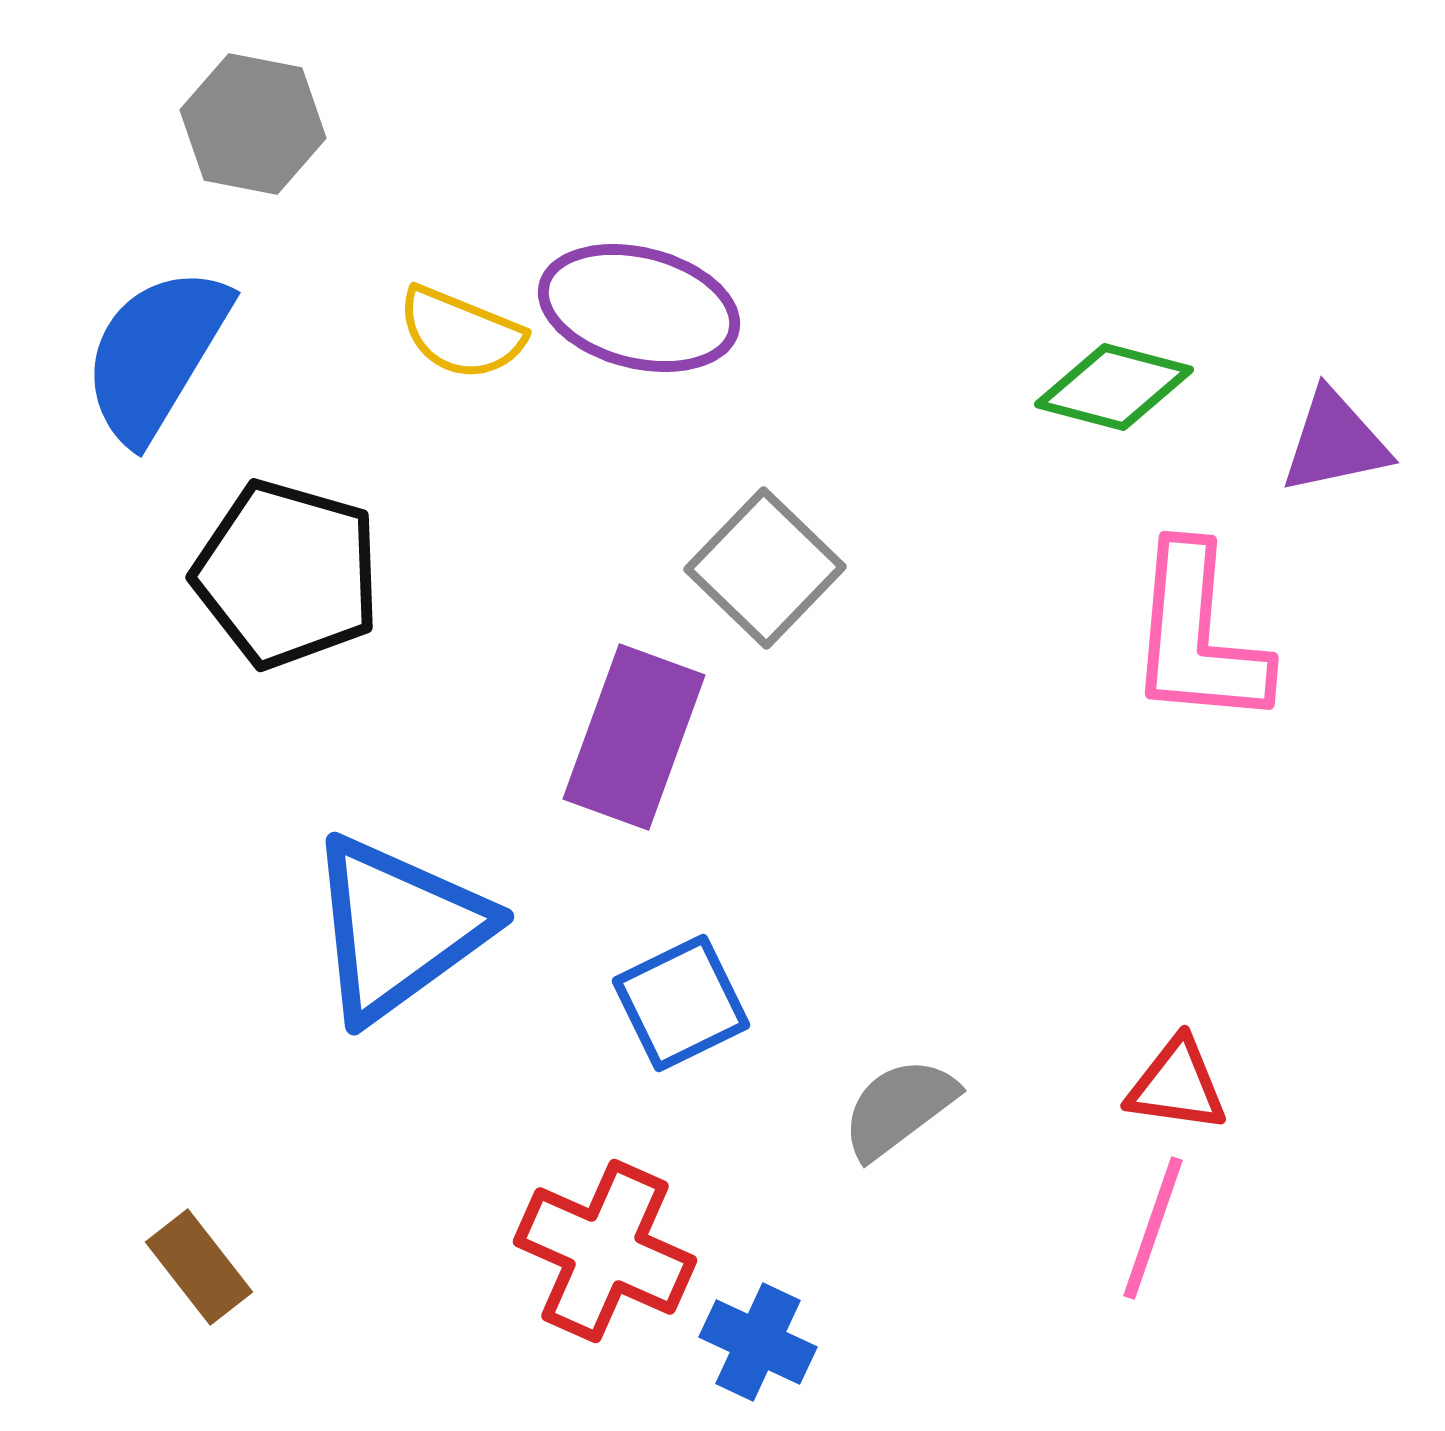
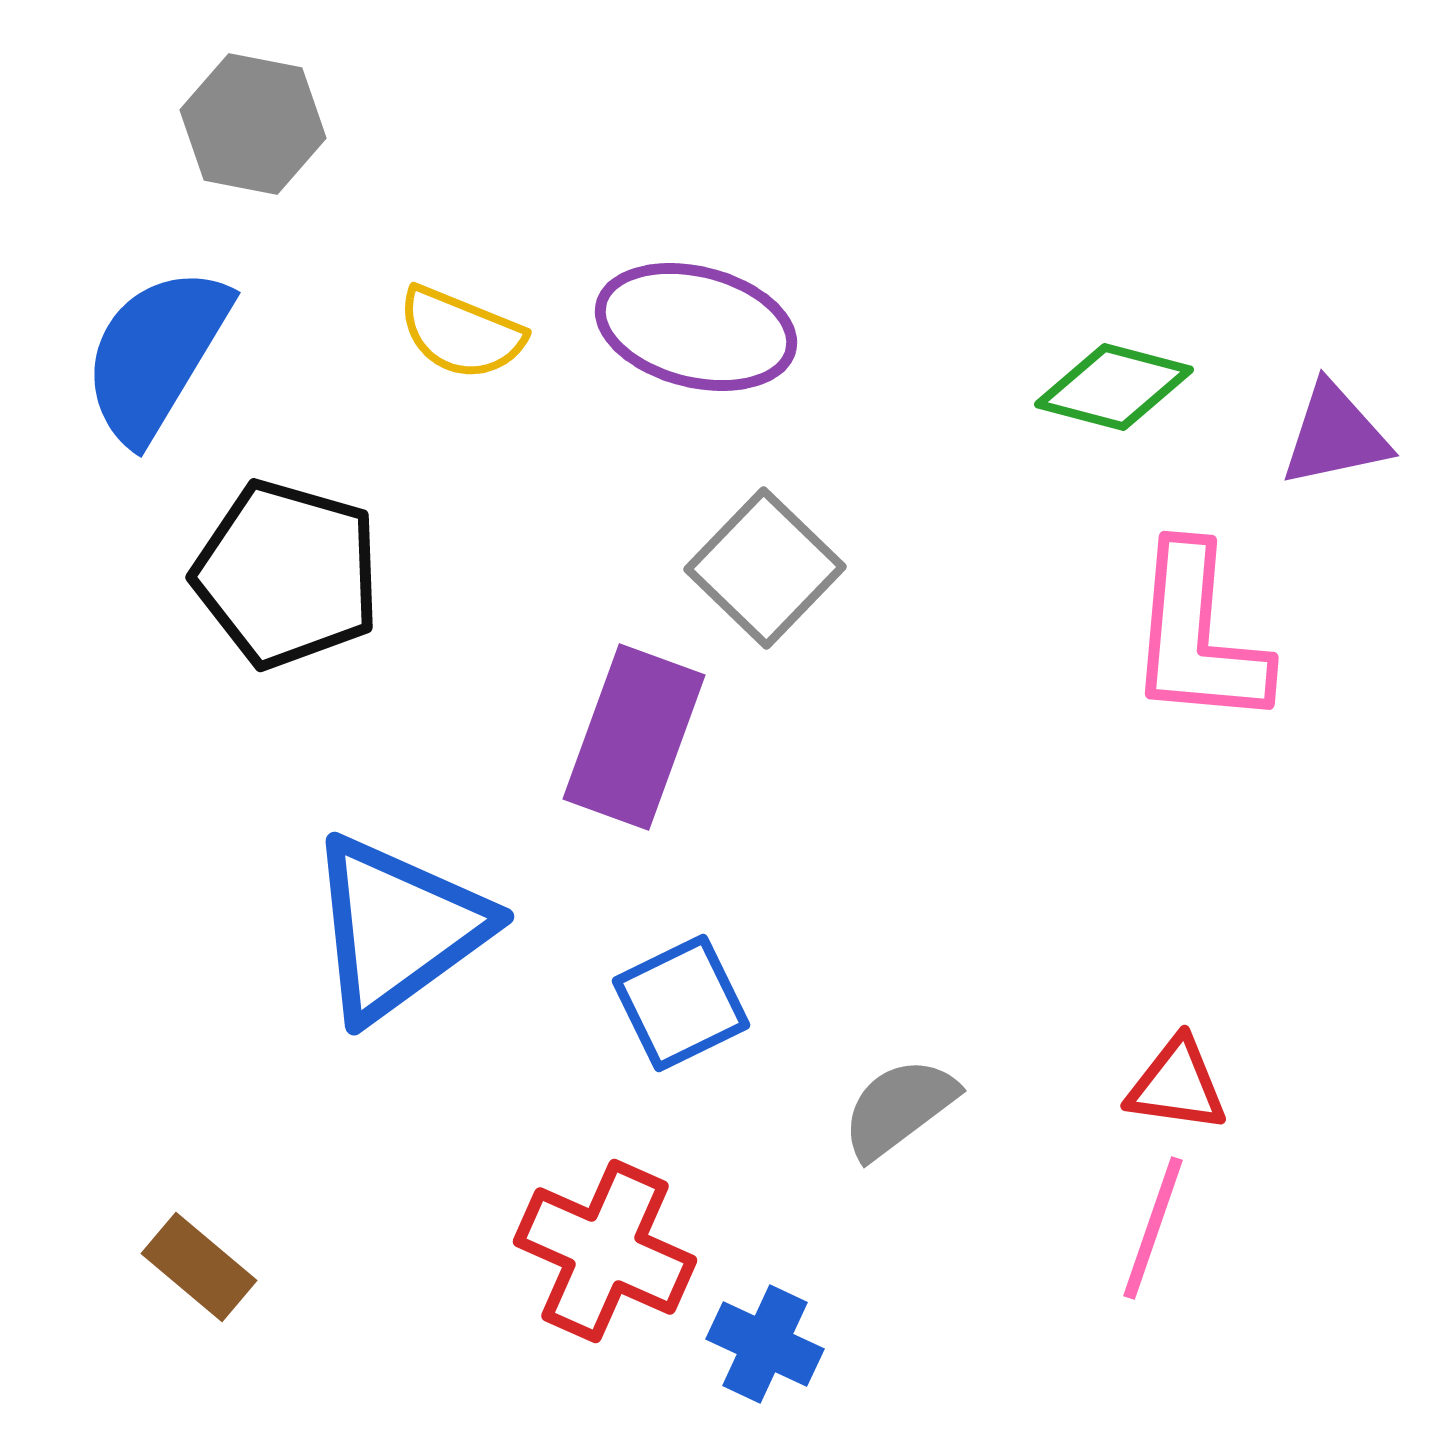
purple ellipse: moved 57 px right, 19 px down
purple triangle: moved 7 px up
brown rectangle: rotated 12 degrees counterclockwise
blue cross: moved 7 px right, 2 px down
